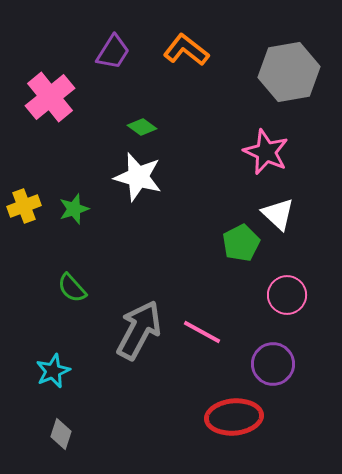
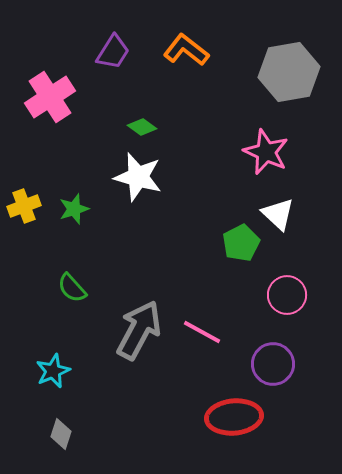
pink cross: rotated 6 degrees clockwise
